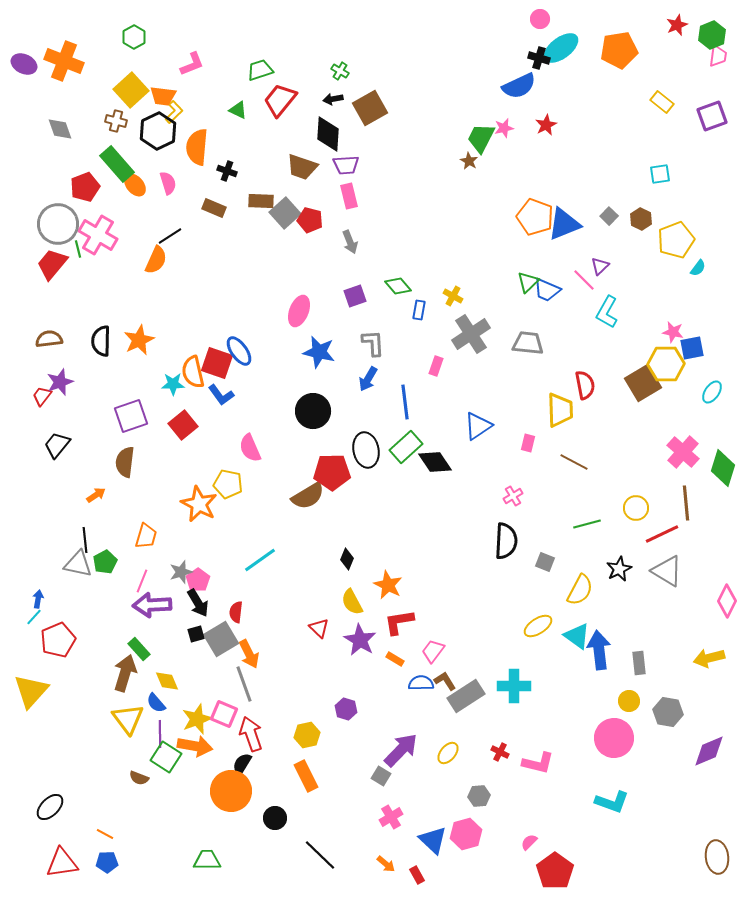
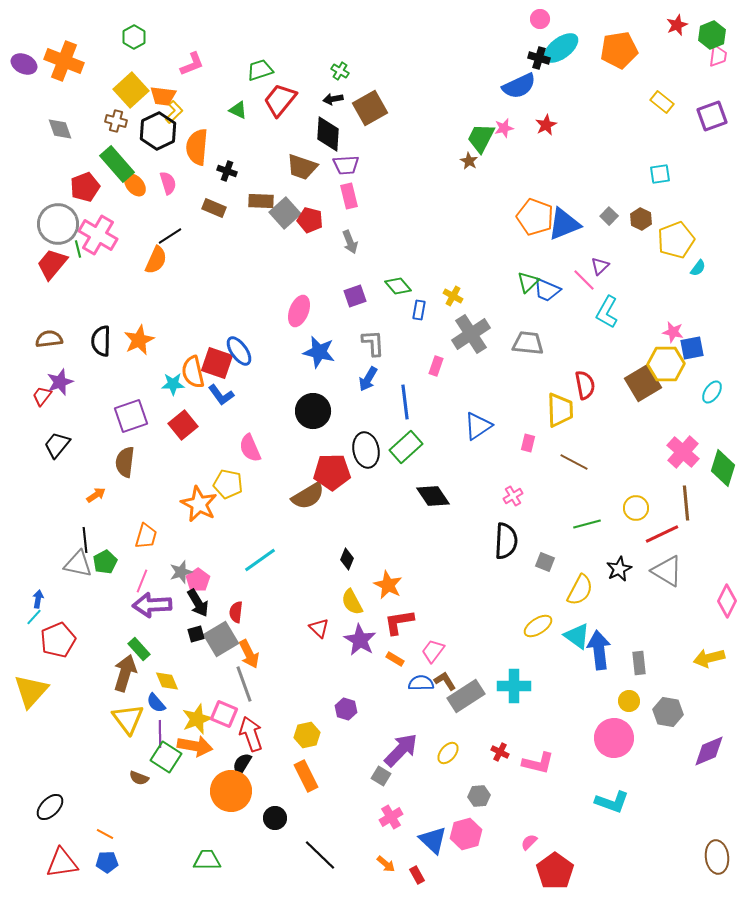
black diamond at (435, 462): moved 2 px left, 34 px down
